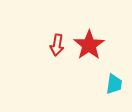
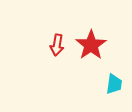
red star: moved 2 px right
